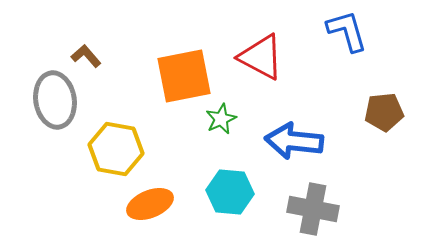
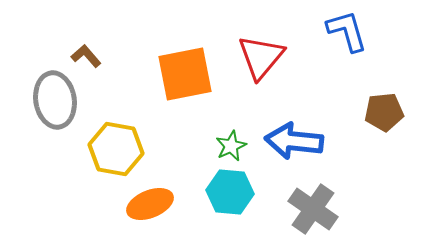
red triangle: rotated 42 degrees clockwise
orange square: moved 1 px right, 2 px up
green star: moved 10 px right, 27 px down
gray cross: rotated 24 degrees clockwise
